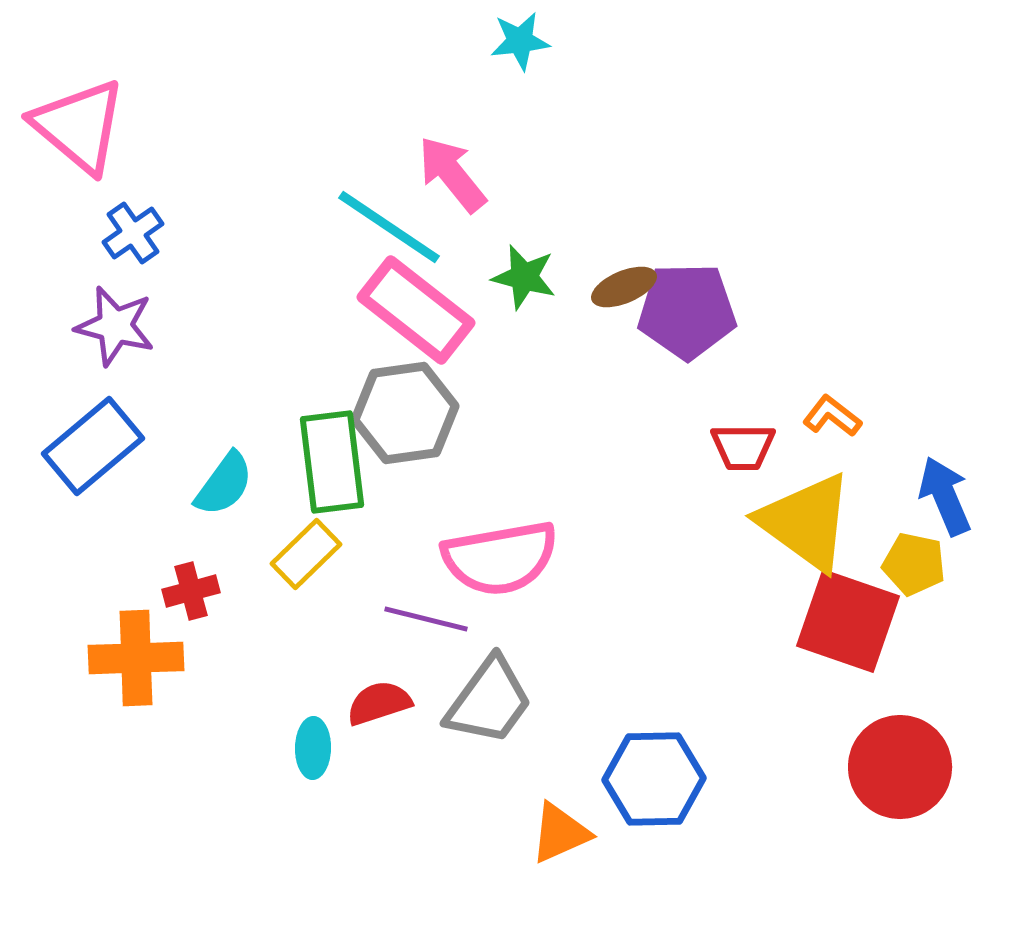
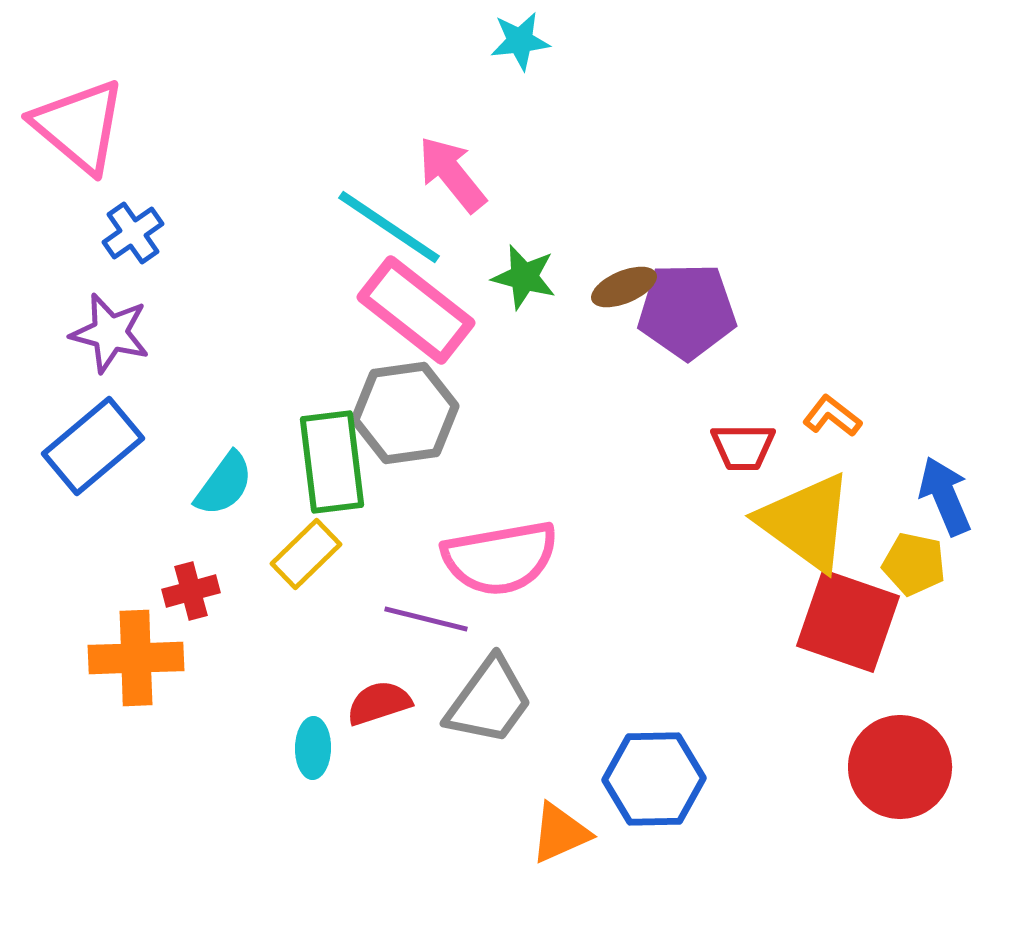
purple star: moved 5 px left, 7 px down
